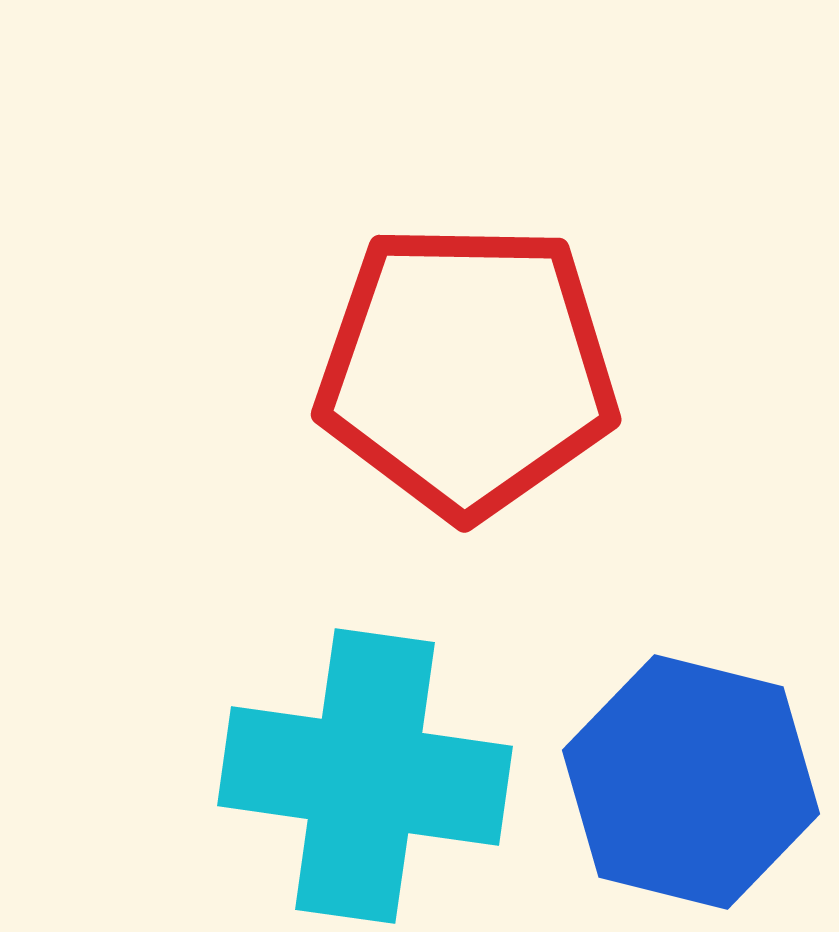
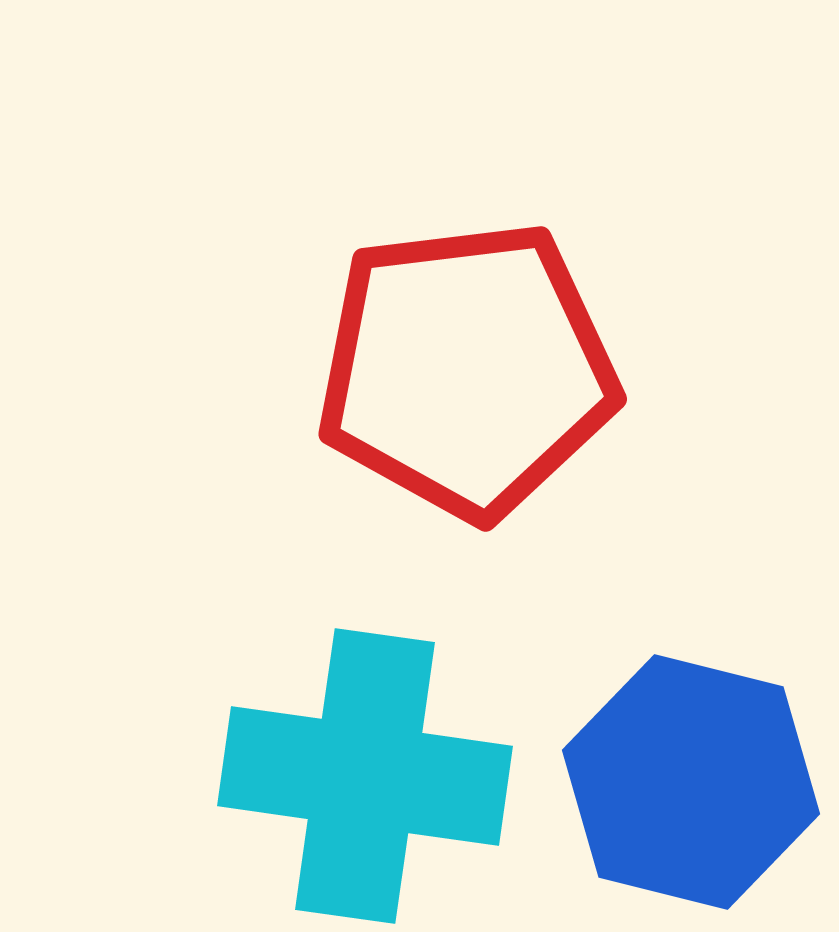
red pentagon: rotated 8 degrees counterclockwise
